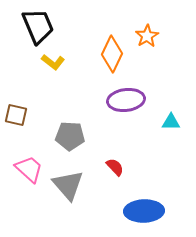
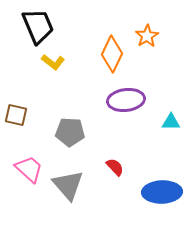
gray pentagon: moved 4 px up
blue ellipse: moved 18 px right, 19 px up
